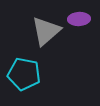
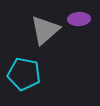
gray triangle: moved 1 px left, 1 px up
